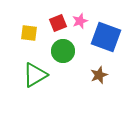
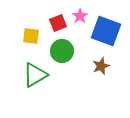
pink star: moved 5 px up; rotated 14 degrees counterclockwise
yellow square: moved 2 px right, 3 px down
blue square: moved 6 px up
green circle: moved 1 px left
brown star: moved 2 px right, 9 px up
